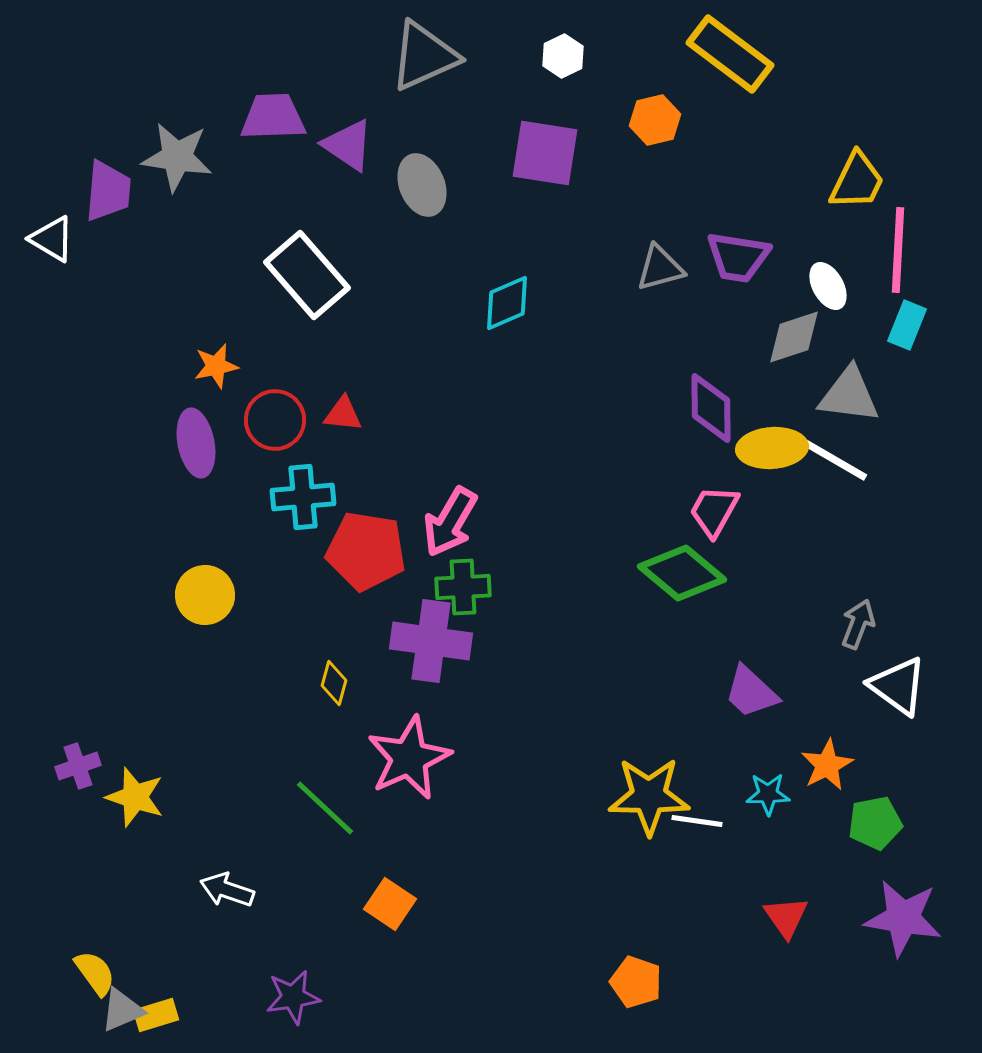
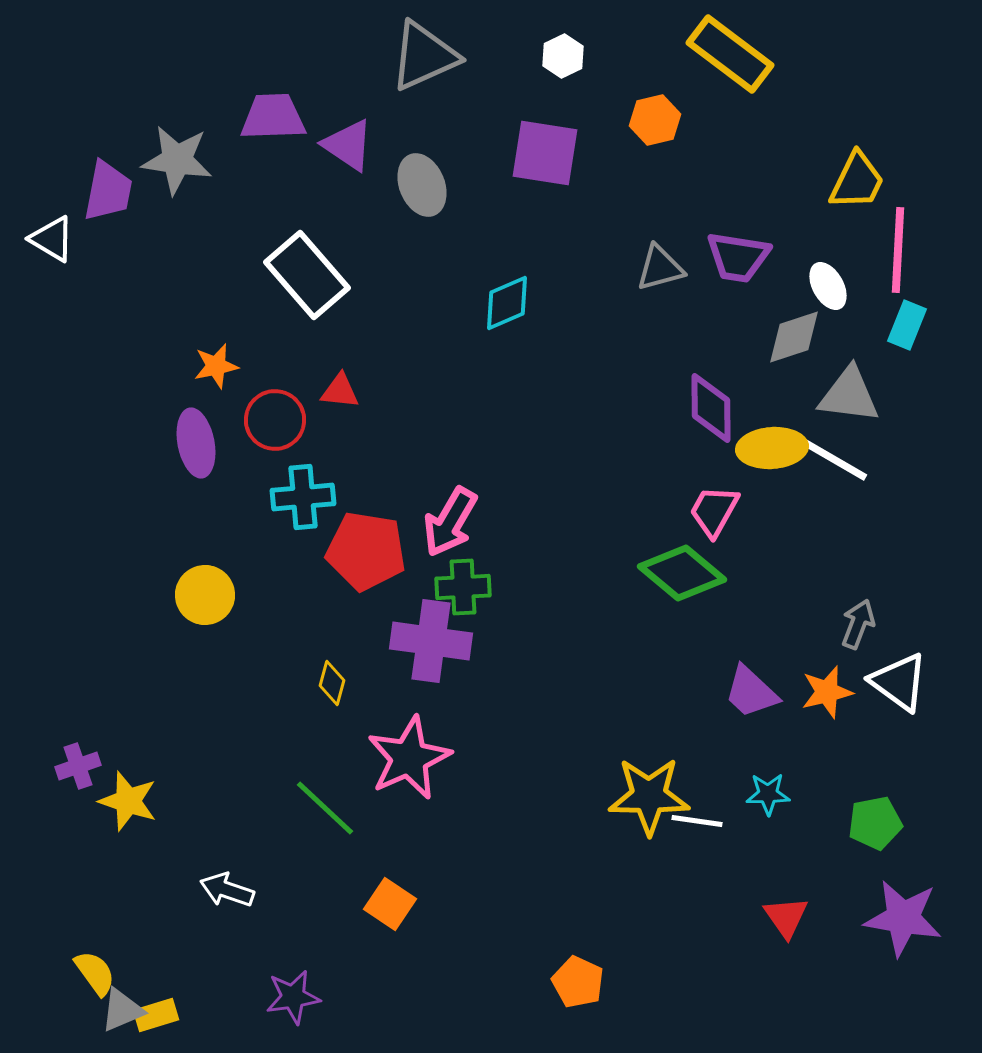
gray star at (177, 157): moved 3 px down
purple trapezoid at (108, 191): rotated 6 degrees clockwise
red triangle at (343, 414): moved 3 px left, 23 px up
yellow diamond at (334, 683): moved 2 px left
white triangle at (898, 686): moved 1 px right, 4 px up
orange star at (827, 765): moved 73 px up; rotated 14 degrees clockwise
yellow star at (135, 797): moved 7 px left, 4 px down
orange pentagon at (636, 982): moved 58 px left; rotated 6 degrees clockwise
